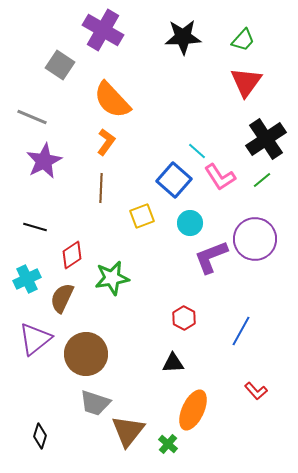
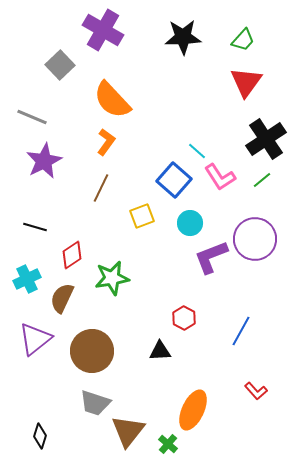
gray square: rotated 12 degrees clockwise
brown line: rotated 24 degrees clockwise
brown circle: moved 6 px right, 3 px up
black triangle: moved 13 px left, 12 px up
